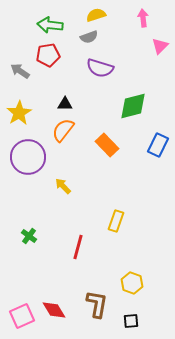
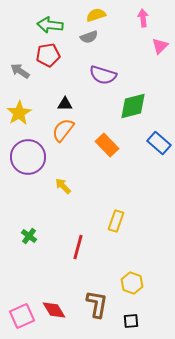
purple semicircle: moved 3 px right, 7 px down
blue rectangle: moved 1 px right, 2 px up; rotated 75 degrees counterclockwise
